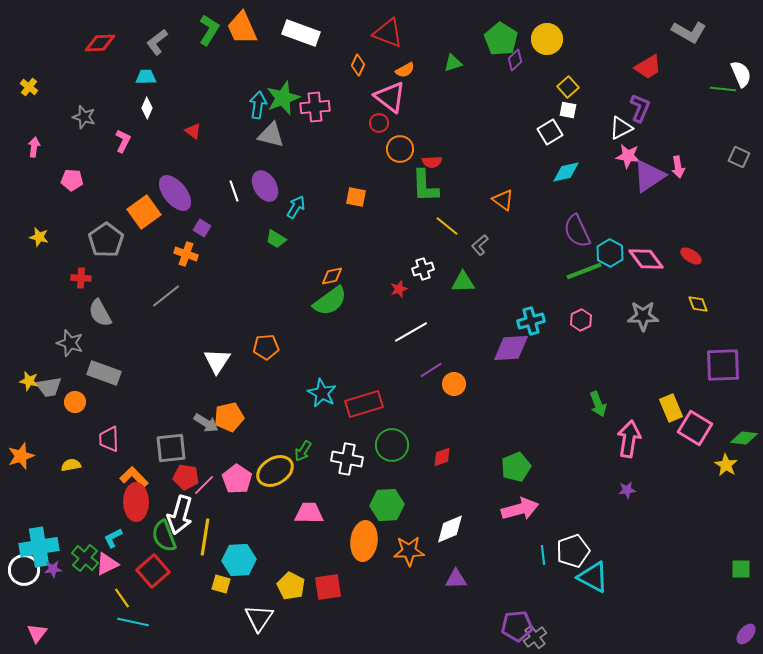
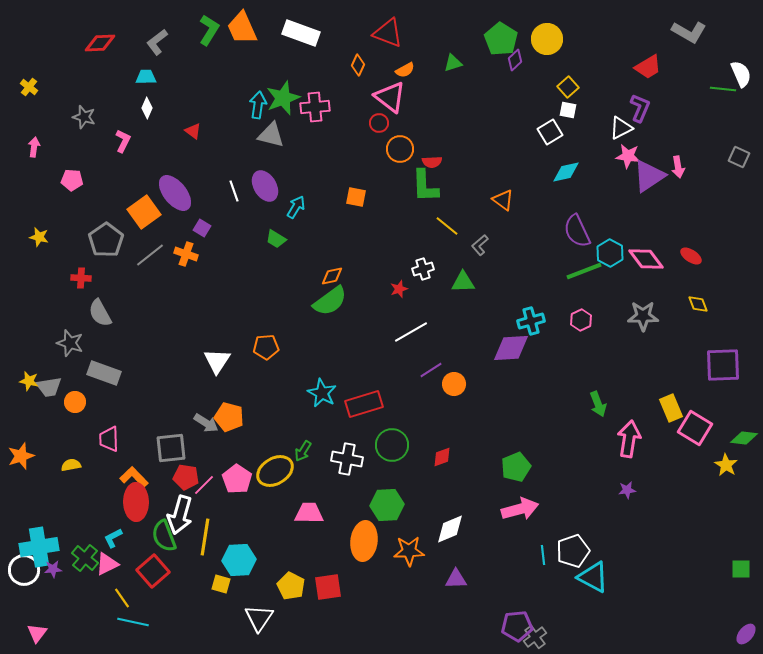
gray line at (166, 296): moved 16 px left, 41 px up
orange pentagon at (229, 417): rotated 28 degrees clockwise
